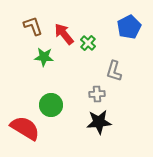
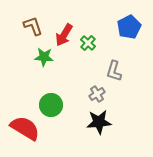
red arrow: moved 1 px down; rotated 110 degrees counterclockwise
gray cross: rotated 28 degrees counterclockwise
